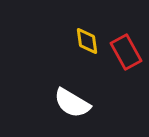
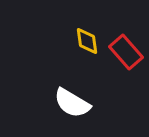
red rectangle: rotated 12 degrees counterclockwise
